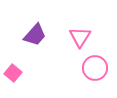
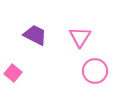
purple trapezoid: rotated 105 degrees counterclockwise
pink circle: moved 3 px down
